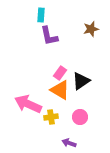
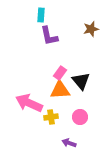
black triangle: rotated 36 degrees counterclockwise
orange triangle: rotated 35 degrees counterclockwise
pink arrow: moved 1 px right, 1 px up
